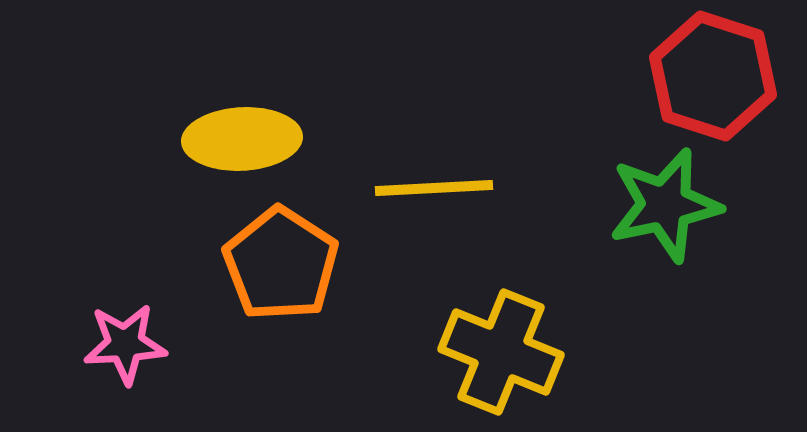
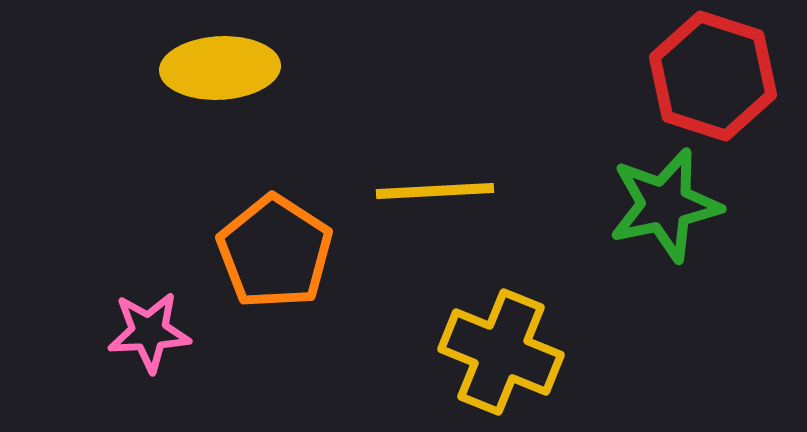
yellow ellipse: moved 22 px left, 71 px up
yellow line: moved 1 px right, 3 px down
orange pentagon: moved 6 px left, 12 px up
pink star: moved 24 px right, 12 px up
